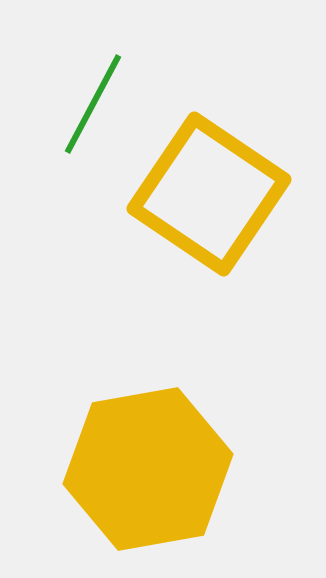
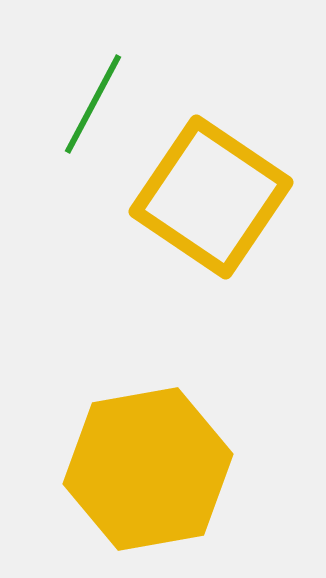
yellow square: moved 2 px right, 3 px down
